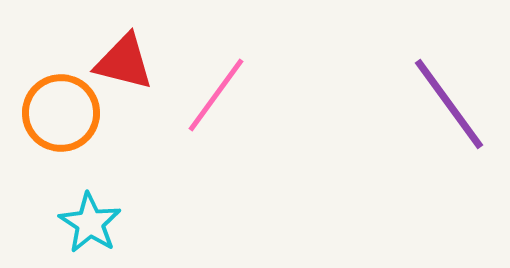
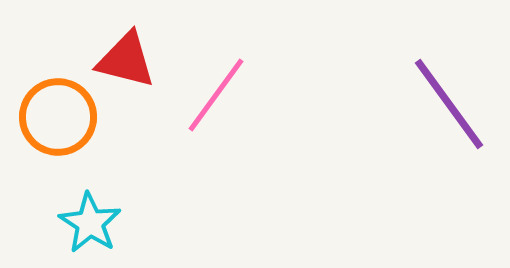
red triangle: moved 2 px right, 2 px up
orange circle: moved 3 px left, 4 px down
